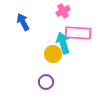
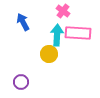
pink cross: rotated 24 degrees counterclockwise
cyan arrow: moved 6 px left, 8 px up; rotated 20 degrees clockwise
yellow circle: moved 4 px left
purple circle: moved 25 px left
